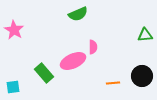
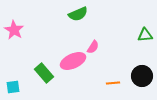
pink semicircle: rotated 32 degrees clockwise
